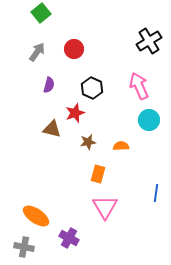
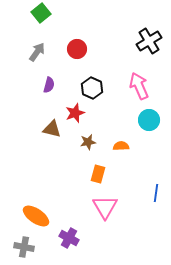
red circle: moved 3 px right
